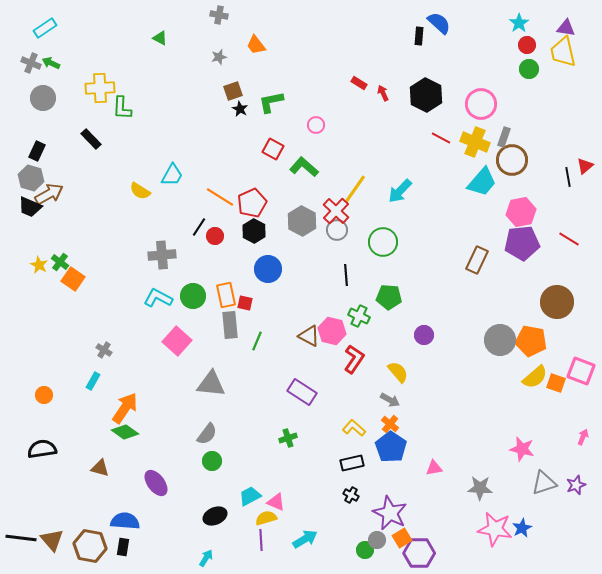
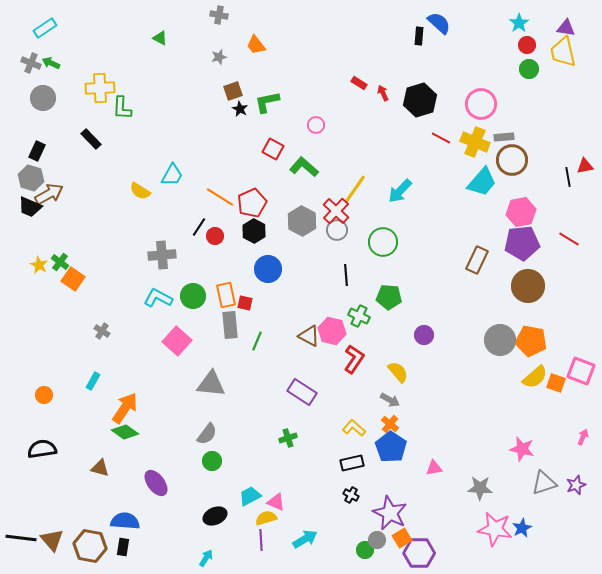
black hexagon at (426, 95): moved 6 px left, 5 px down; rotated 16 degrees clockwise
green L-shape at (271, 102): moved 4 px left
gray rectangle at (504, 137): rotated 66 degrees clockwise
red triangle at (585, 166): rotated 30 degrees clockwise
brown circle at (557, 302): moved 29 px left, 16 px up
gray cross at (104, 350): moved 2 px left, 19 px up
